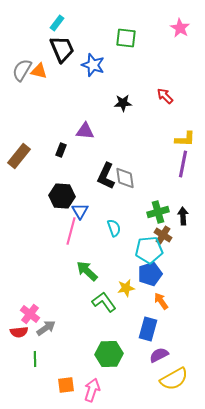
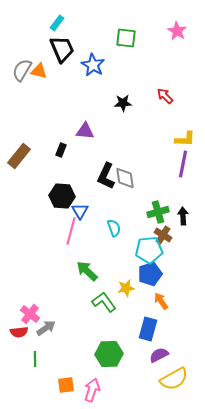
pink star: moved 3 px left, 3 px down
blue star: rotated 10 degrees clockwise
